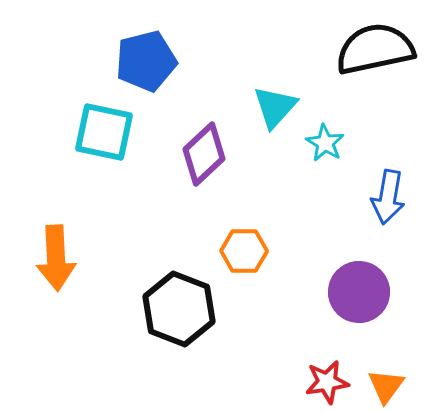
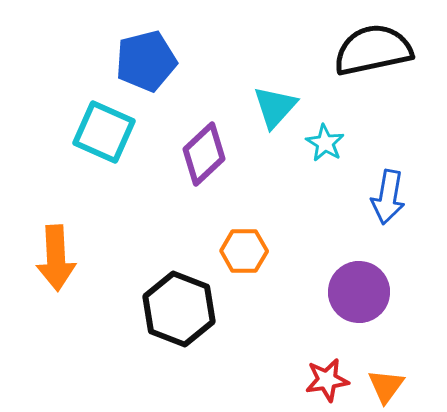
black semicircle: moved 2 px left, 1 px down
cyan square: rotated 12 degrees clockwise
red star: moved 2 px up
